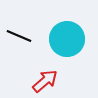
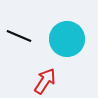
red arrow: rotated 16 degrees counterclockwise
